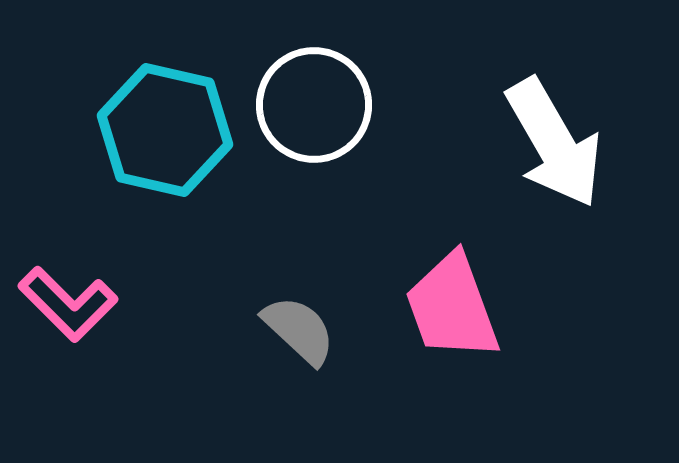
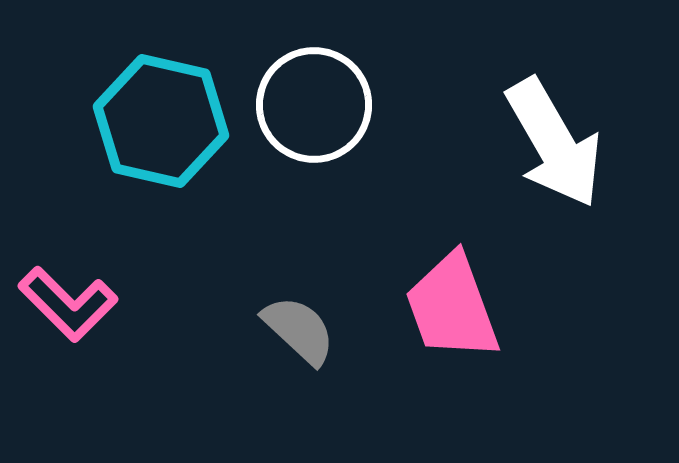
cyan hexagon: moved 4 px left, 9 px up
